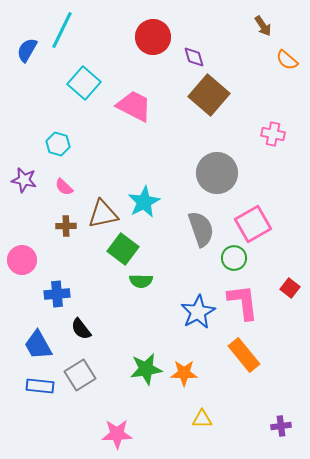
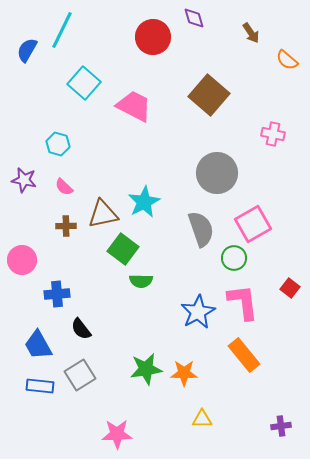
brown arrow: moved 12 px left, 7 px down
purple diamond: moved 39 px up
